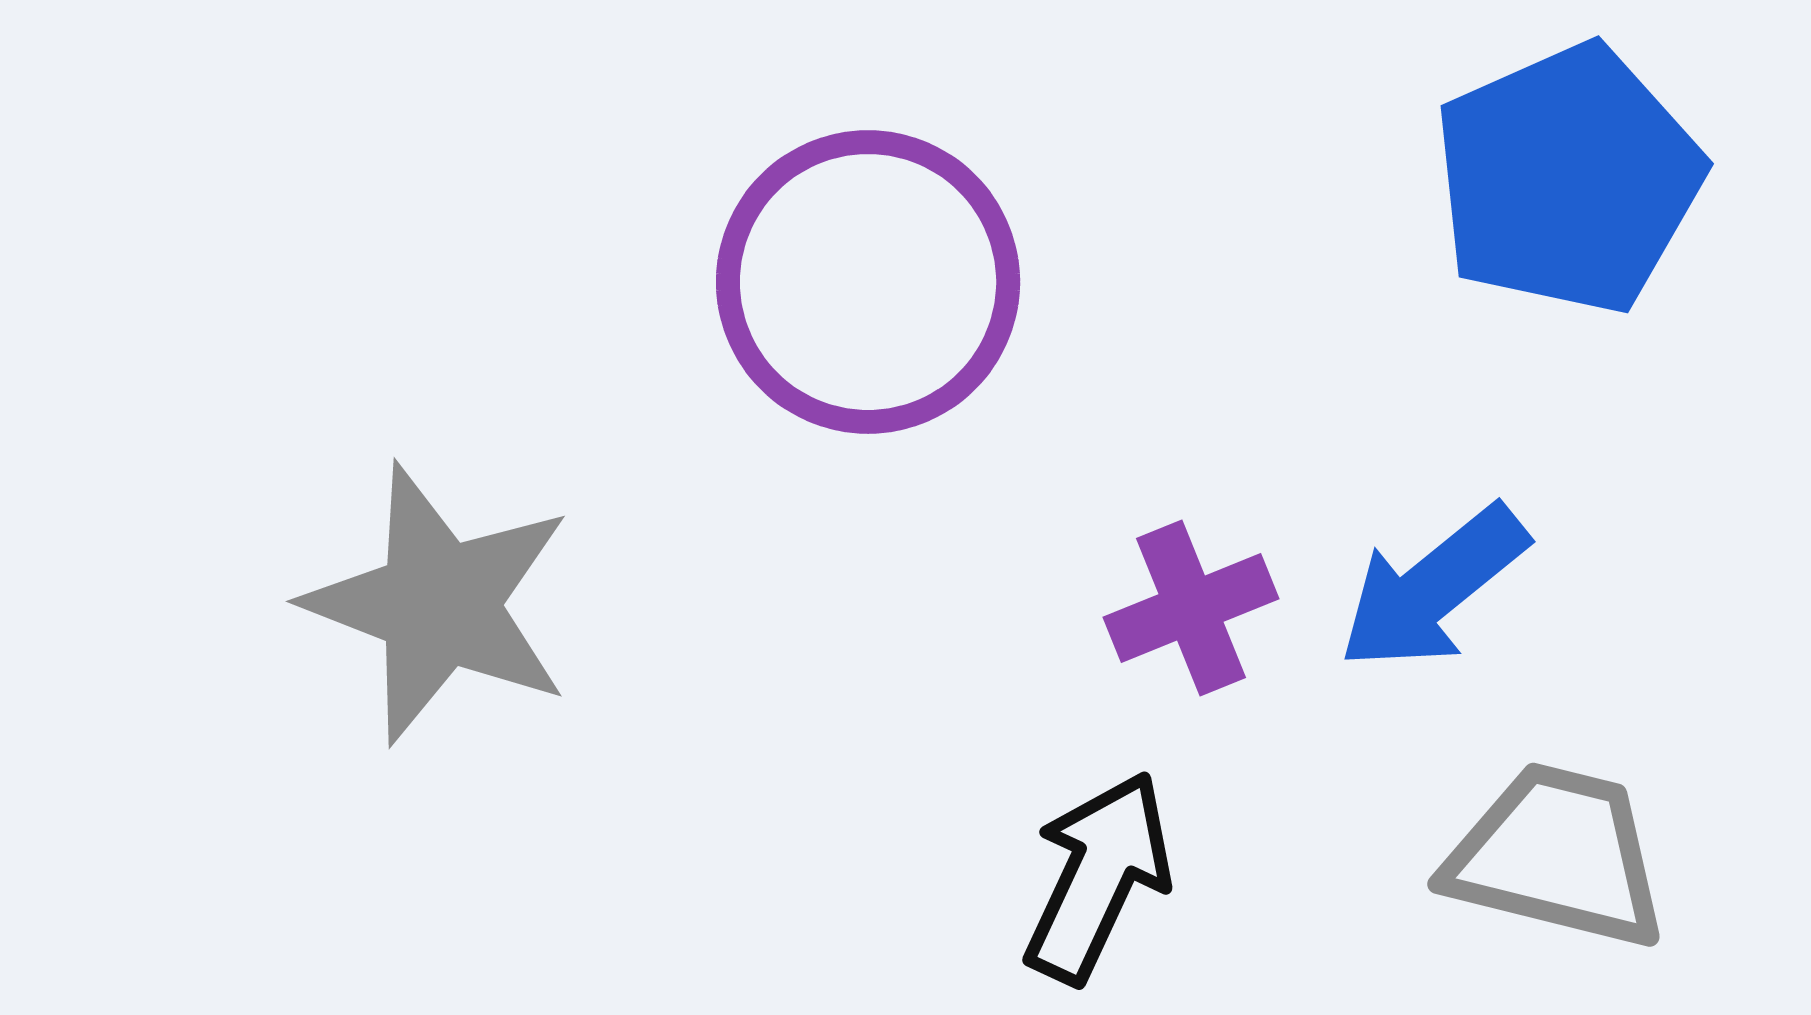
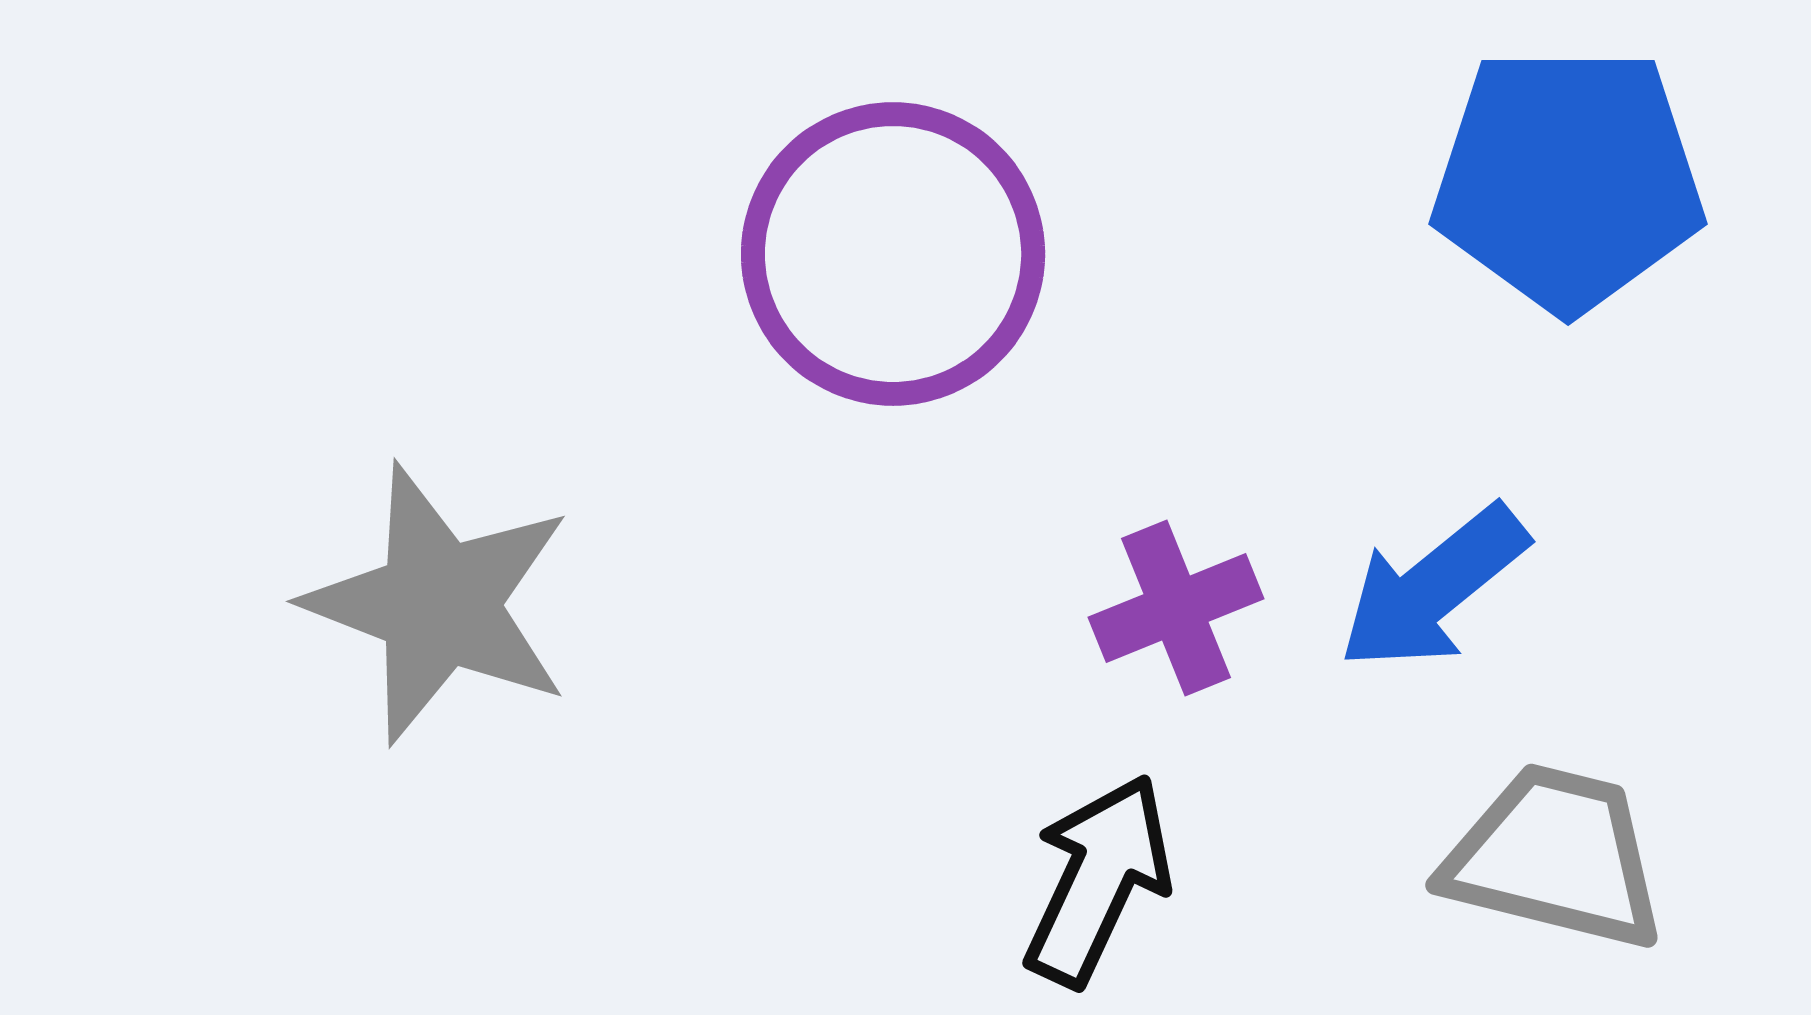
blue pentagon: rotated 24 degrees clockwise
purple circle: moved 25 px right, 28 px up
purple cross: moved 15 px left
gray trapezoid: moved 2 px left, 1 px down
black arrow: moved 3 px down
